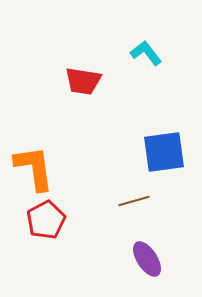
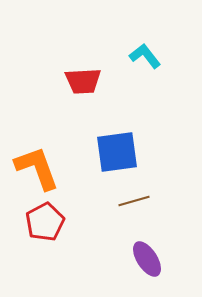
cyan L-shape: moved 1 px left, 3 px down
red trapezoid: rotated 12 degrees counterclockwise
blue square: moved 47 px left
orange L-shape: moved 3 px right; rotated 12 degrees counterclockwise
red pentagon: moved 1 px left, 2 px down
